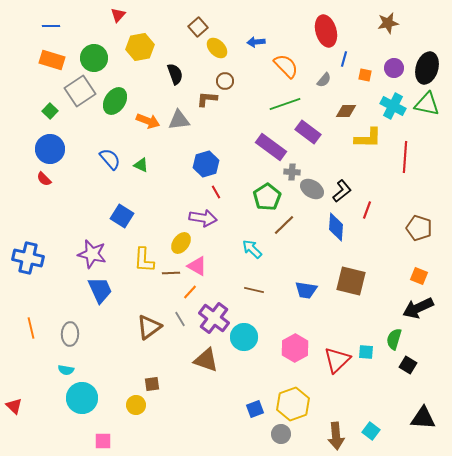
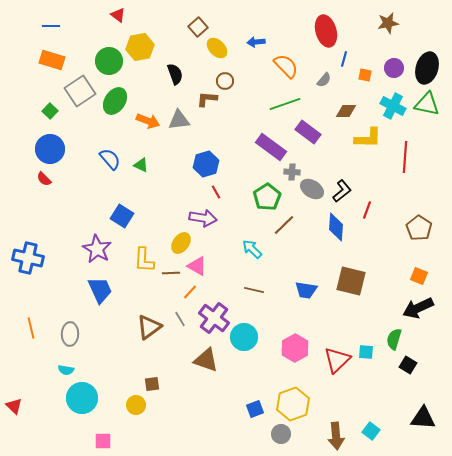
red triangle at (118, 15): rotated 35 degrees counterclockwise
green circle at (94, 58): moved 15 px right, 3 px down
brown pentagon at (419, 228): rotated 15 degrees clockwise
purple star at (92, 254): moved 5 px right, 5 px up; rotated 16 degrees clockwise
